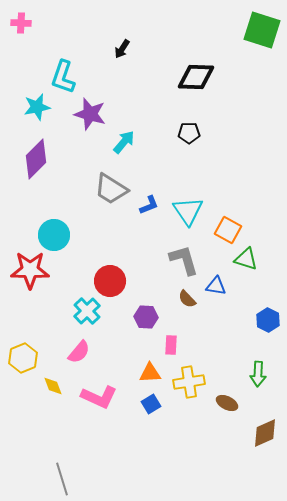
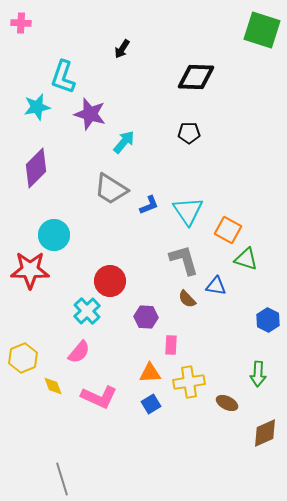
purple diamond: moved 9 px down
